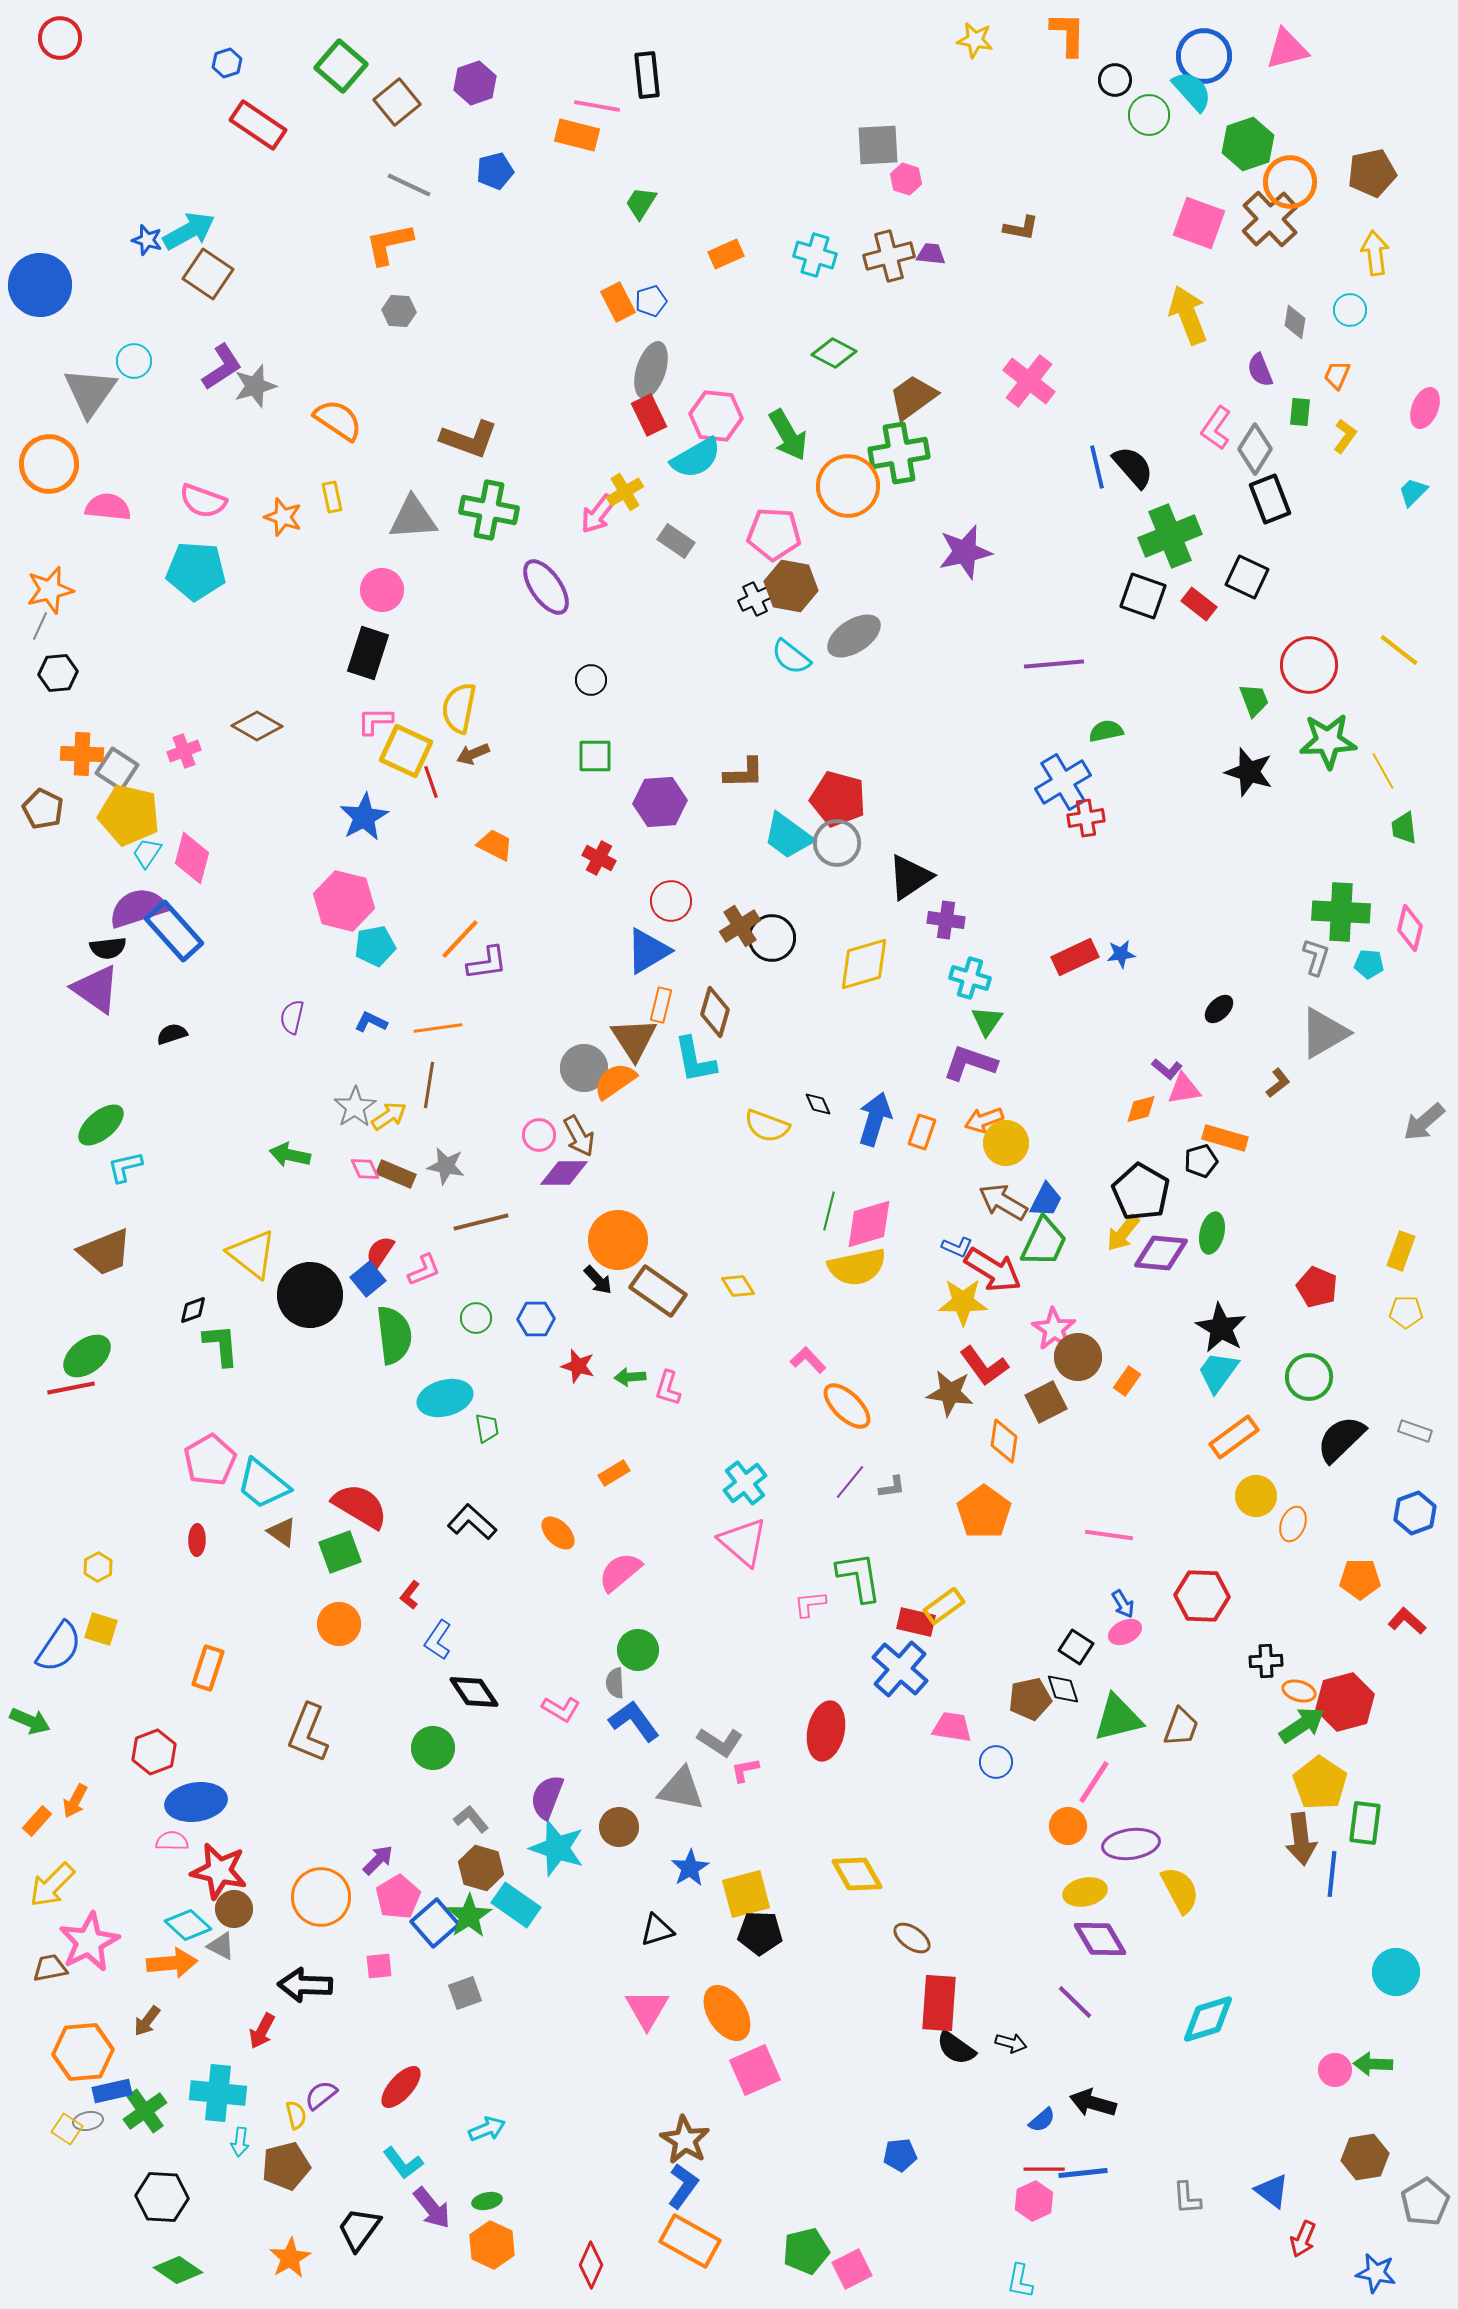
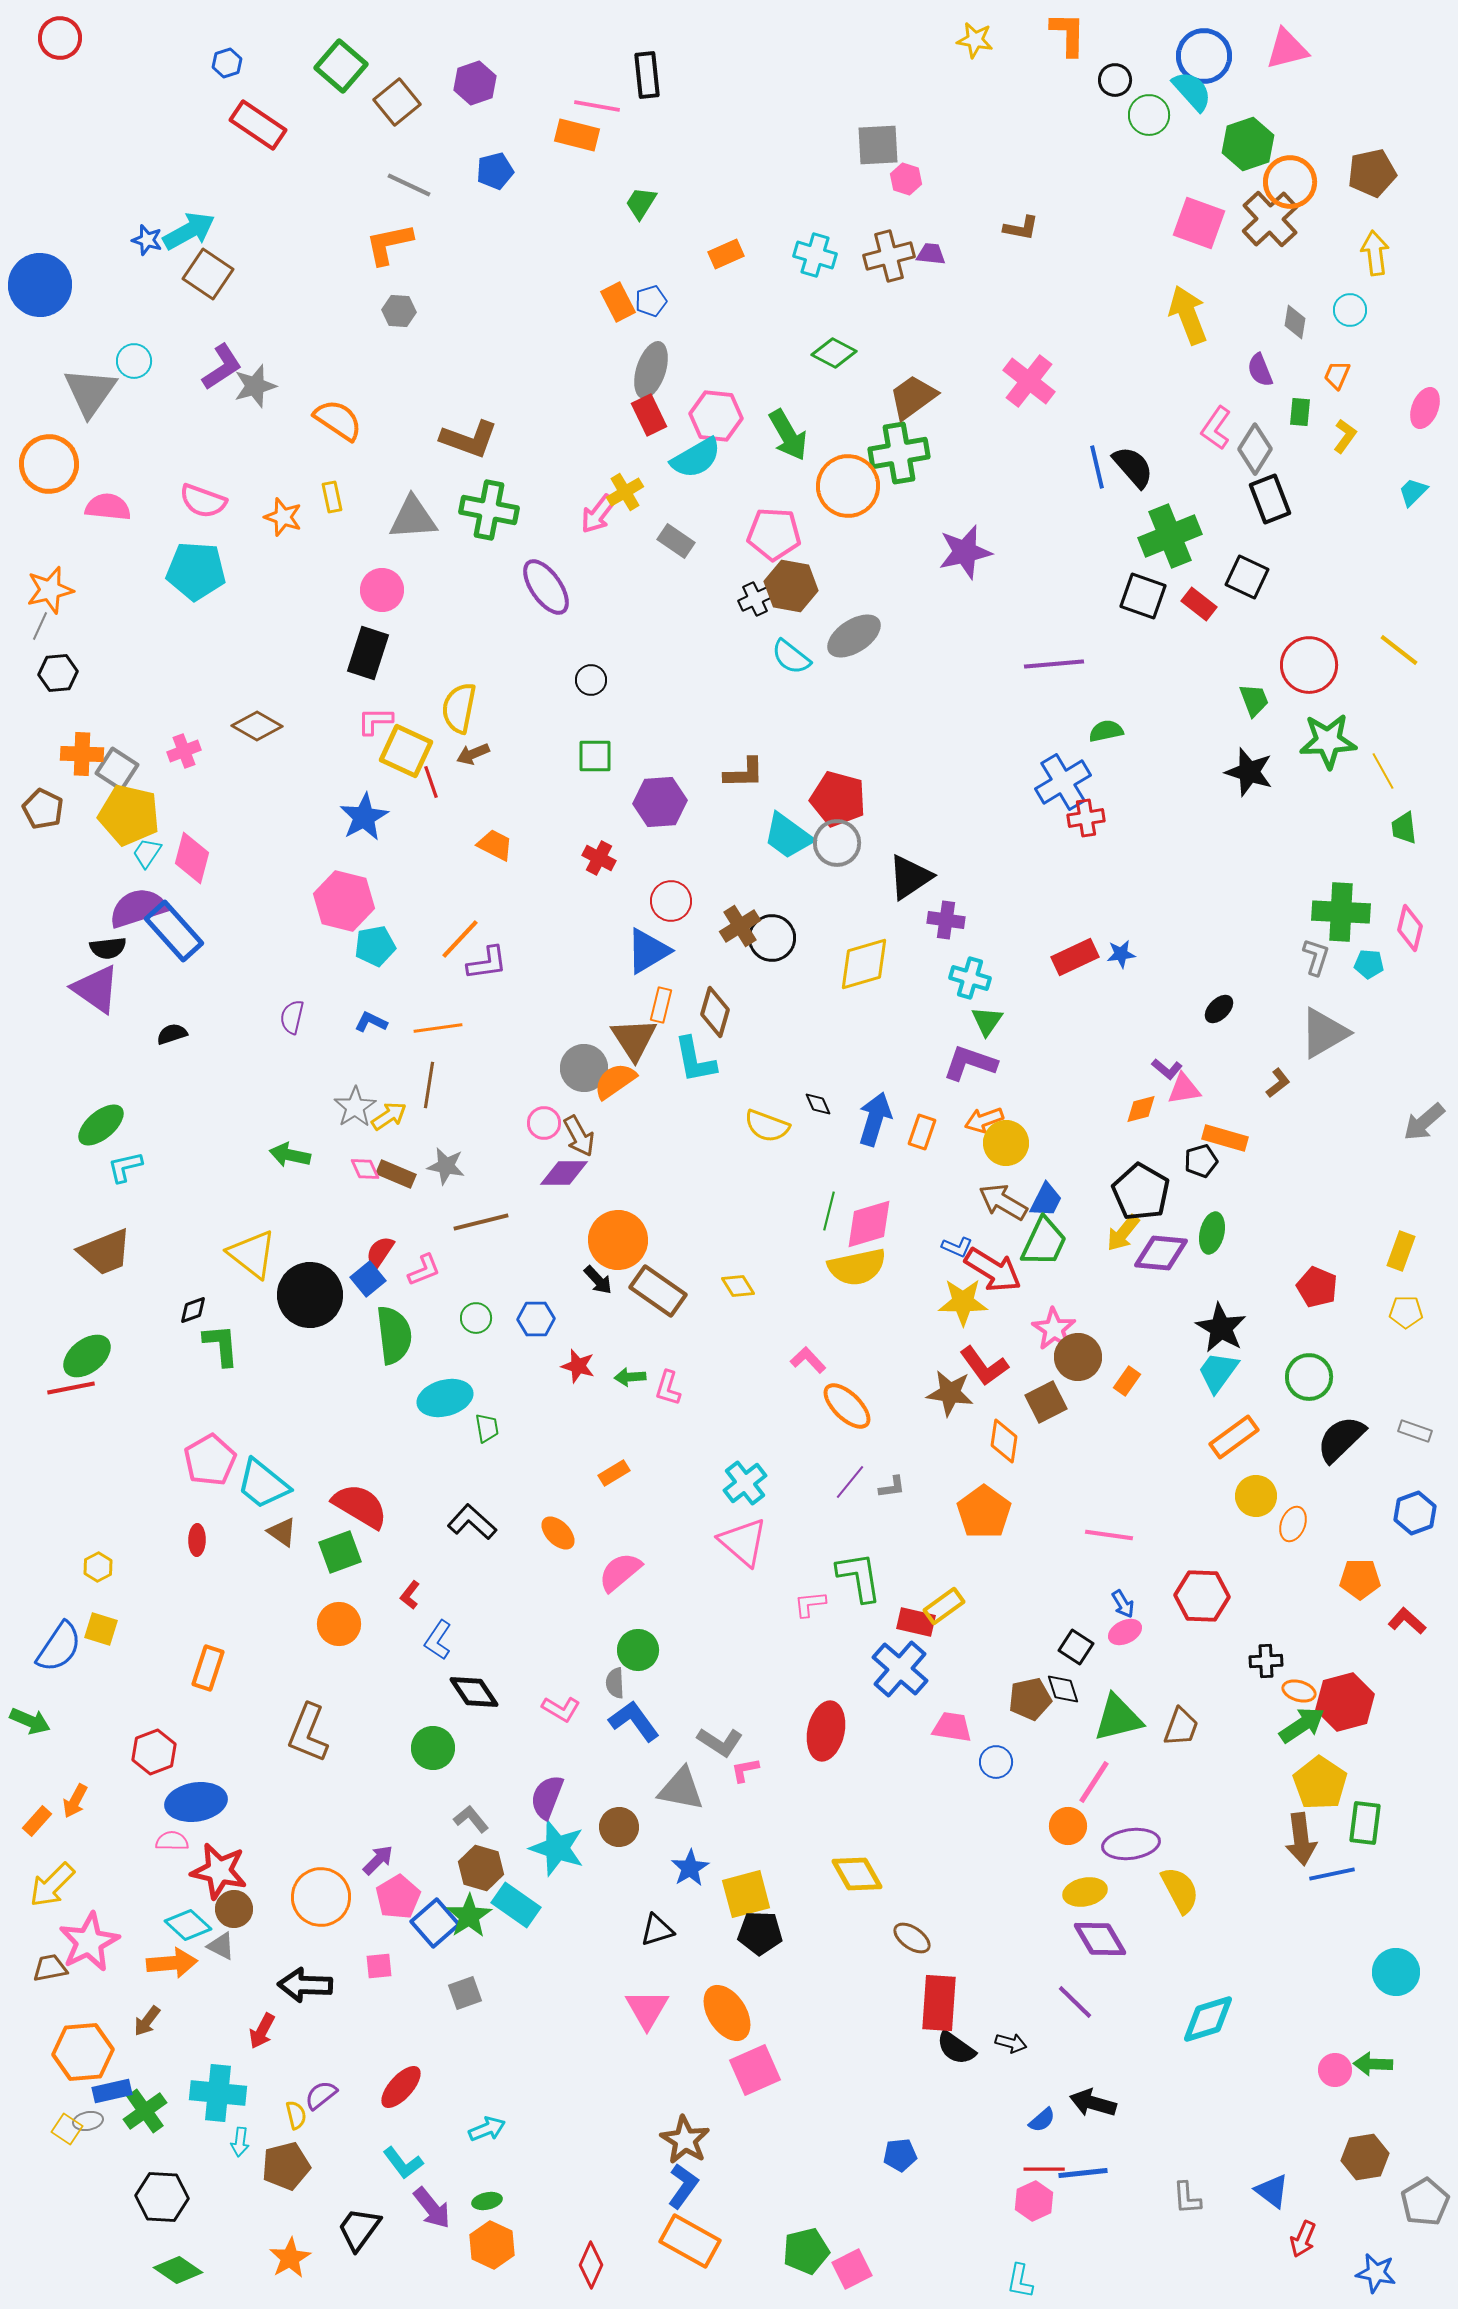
pink circle at (539, 1135): moved 5 px right, 12 px up
blue line at (1332, 1874): rotated 72 degrees clockwise
